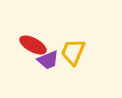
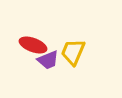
red ellipse: rotated 8 degrees counterclockwise
